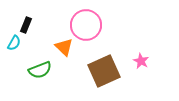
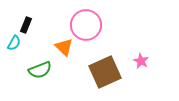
brown square: moved 1 px right, 1 px down
